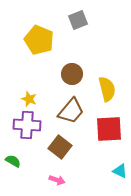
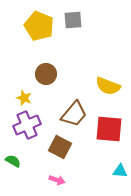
gray square: moved 5 px left; rotated 18 degrees clockwise
yellow pentagon: moved 14 px up
brown circle: moved 26 px left
yellow semicircle: moved 1 px right, 3 px up; rotated 125 degrees clockwise
yellow star: moved 5 px left, 1 px up
brown trapezoid: moved 3 px right, 3 px down
purple cross: rotated 28 degrees counterclockwise
red square: rotated 8 degrees clockwise
brown square: rotated 10 degrees counterclockwise
cyan triangle: rotated 21 degrees counterclockwise
